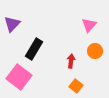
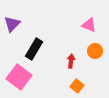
pink triangle: rotated 49 degrees counterclockwise
orange square: moved 1 px right
